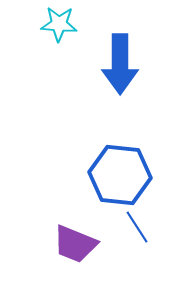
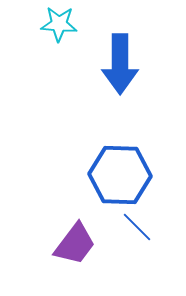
blue hexagon: rotated 4 degrees counterclockwise
blue line: rotated 12 degrees counterclockwise
purple trapezoid: rotated 75 degrees counterclockwise
